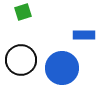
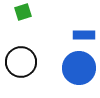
black circle: moved 2 px down
blue circle: moved 17 px right
